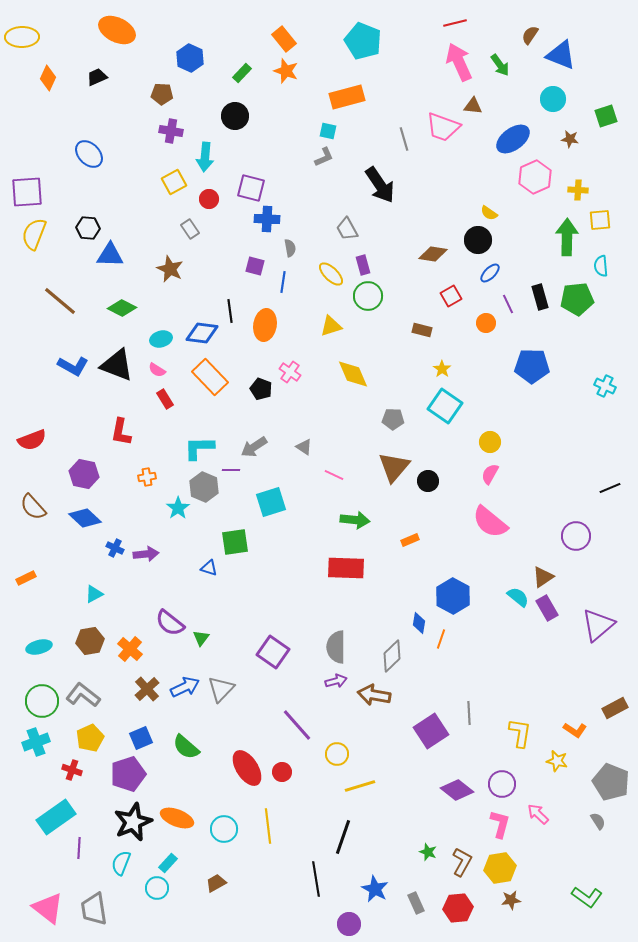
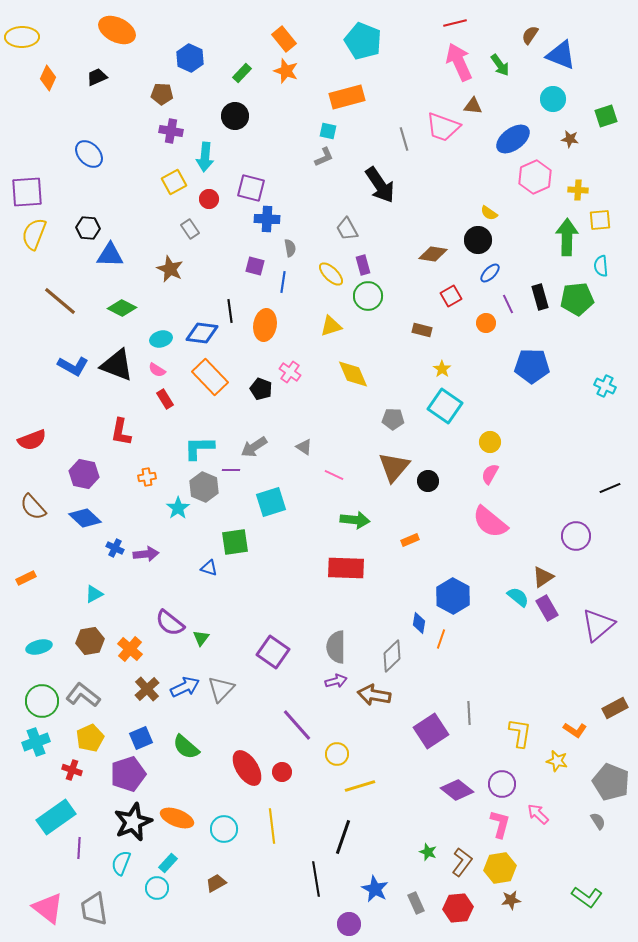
yellow line at (268, 826): moved 4 px right
brown L-shape at (462, 862): rotated 8 degrees clockwise
